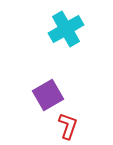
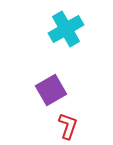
purple square: moved 3 px right, 5 px up
